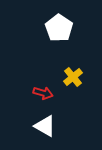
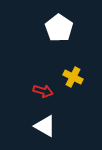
yellow cross: rotated 24 degrees counterclockwise
red arrow: moved 2 px up
